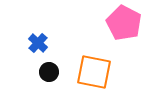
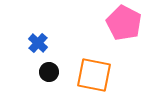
orange square: moved 3 px down
